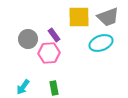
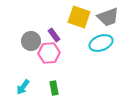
yellow square: rotated 20 degrees clockwise
gray circle: moved 3 px right, 2 px down
